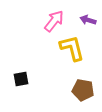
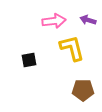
pink arrow: rotated 45 degrees clockwise
black square: moved 8 px right, 19 px up
brown pentagon: rotated 10 degrees counterclockwise
